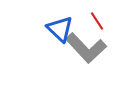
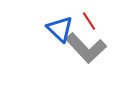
red line: moved 8 px left
